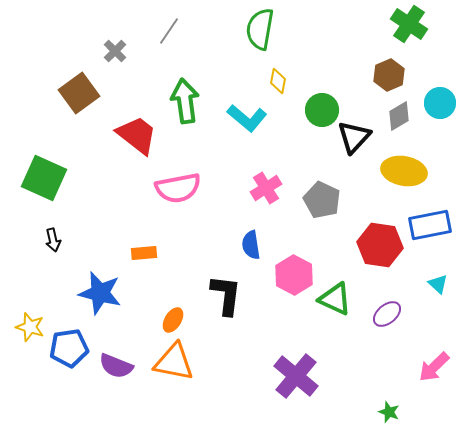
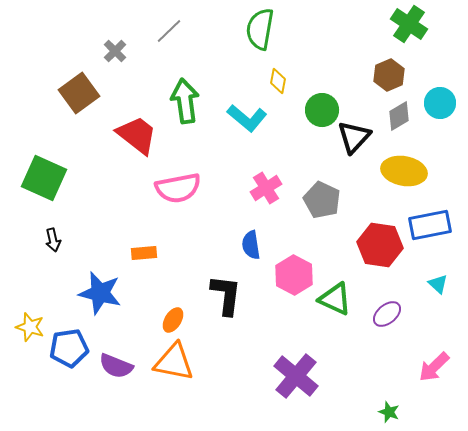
gray line: rotated 12 degrees clockwise
